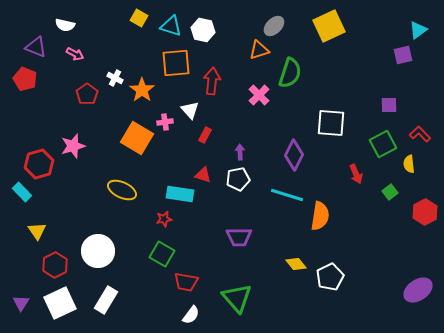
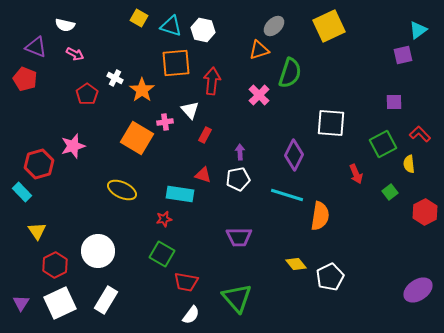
purple square at (389, 105): moved 5 px right, 3 px up
